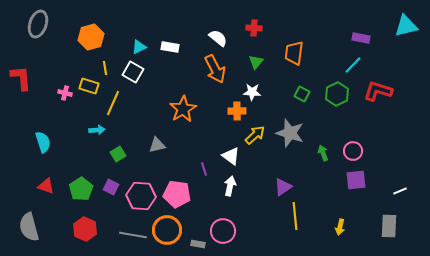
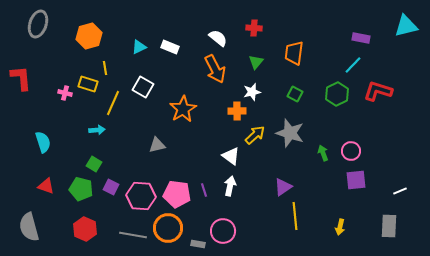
orange hexagon at (91, 37): moved 2 px left, 1 px up
white rectangle at (170, 47): rotated 12 degrees clockwise
white square at (133, 72): moved 10 px right, 15 px down
yellow rectangle at (89, 86): moved 1 px left, 2 px up
white star at (252, 92): rotated 18 degrees counterclockwise
green square at (302, 94): moved 7 px left
pink circle at (353, 151): moved 2 px left
green square at (118, 154): moved 24 px left, 10 px down; rotated 28 degrees counterclockwise
purple line at (204, 169): moved 21 px down
green pentagon at (81, 189): rotated 25 degrees counterclockwise
orange circle at (167, 230): moved 1 px right, 2 px up
